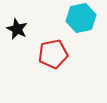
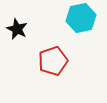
red pentagon: moved 7 px down; rotated 8 degrees counterclockwise
